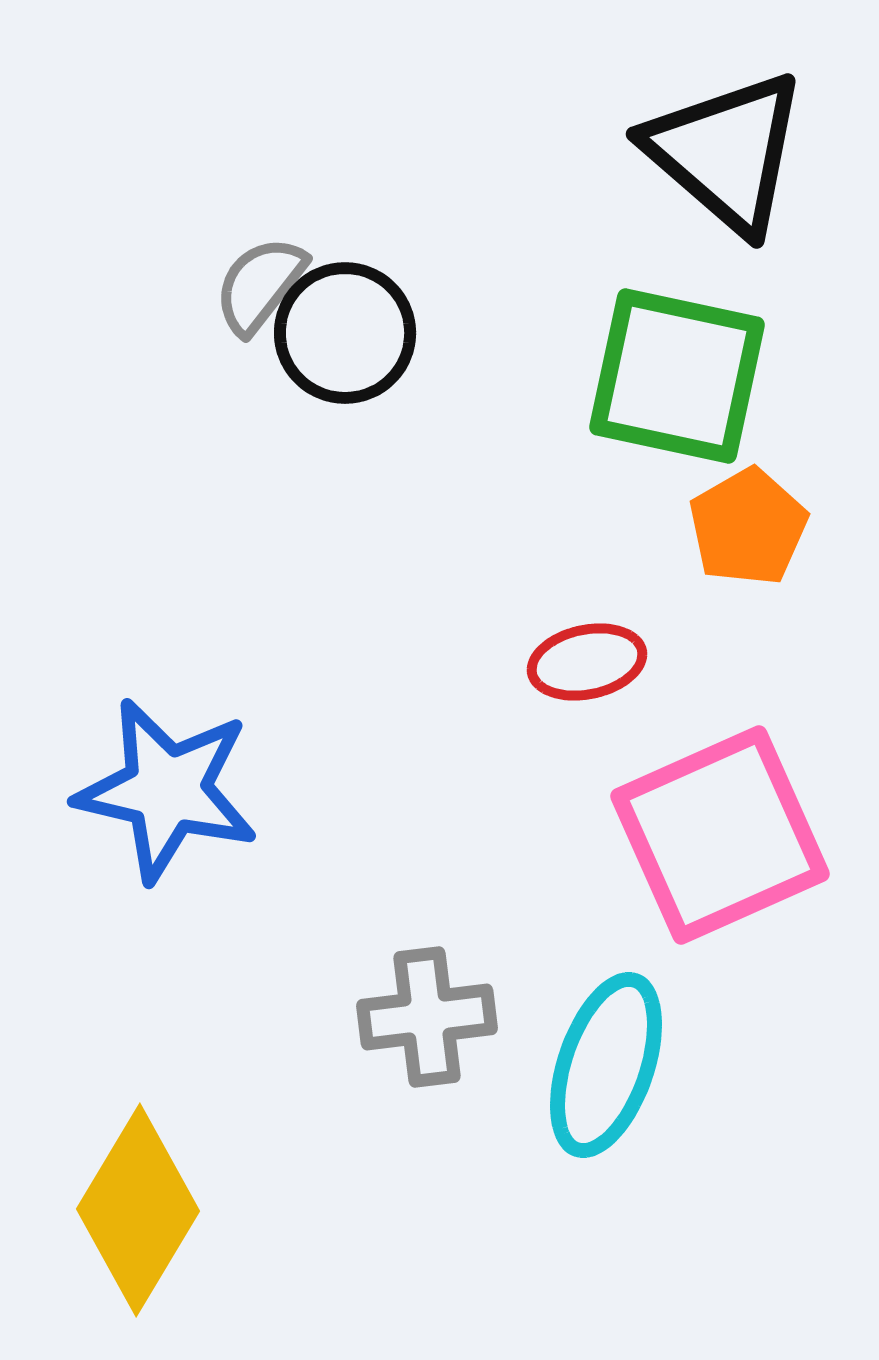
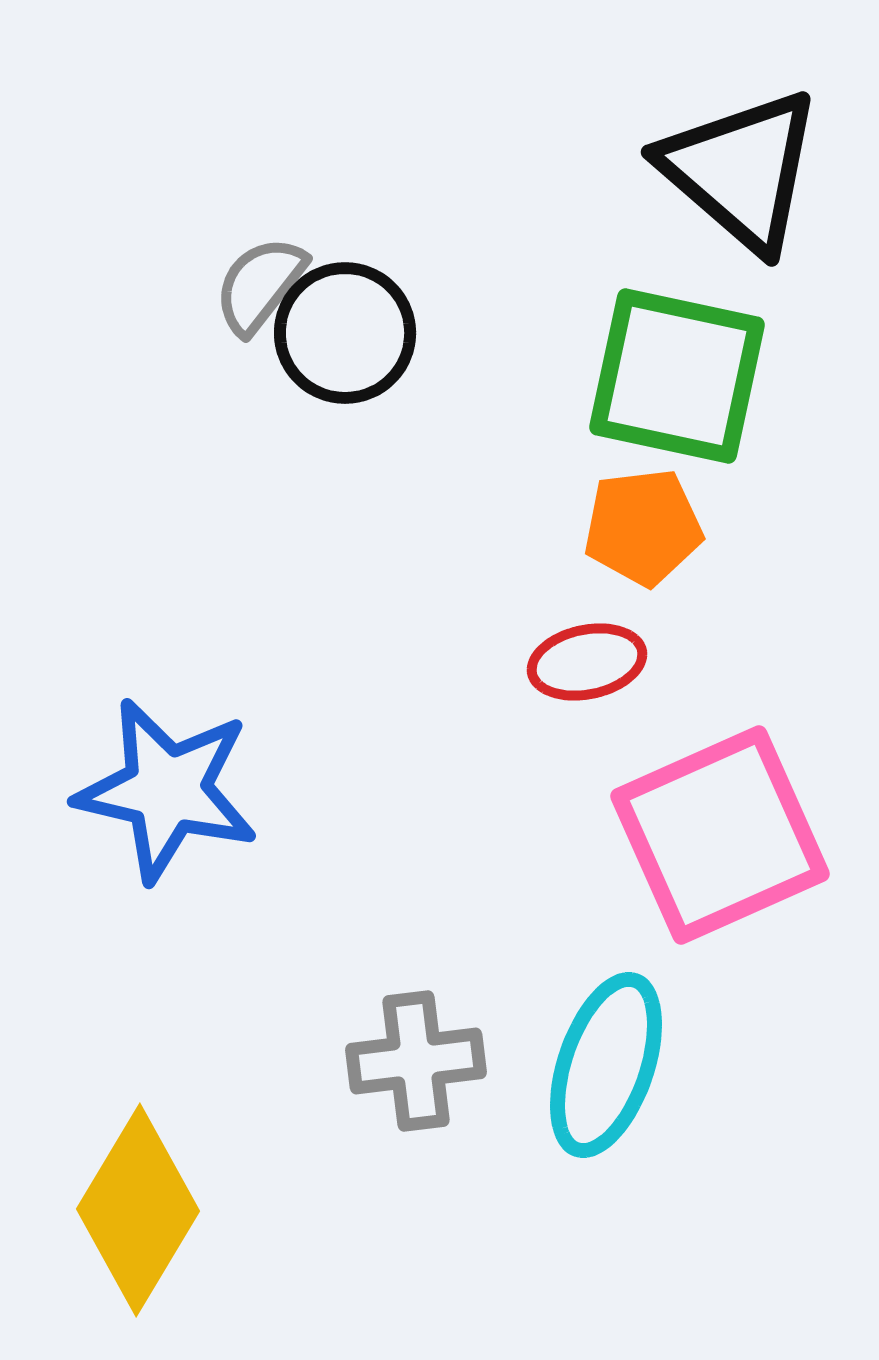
black triangle: moved 15 px right, 18 px down
orange pentagon: moved 105 px left; rotated 23 degrees clockwise
gray cross: moved 11 px left, 44 px down
